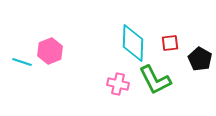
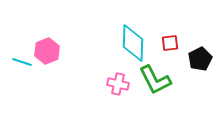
pink hexagon: moved 3 px left
black pentagon: rotated 15 degrees clockwise
